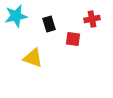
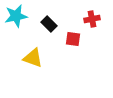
black rectangle: rotated 28 degrees counterclockwise
